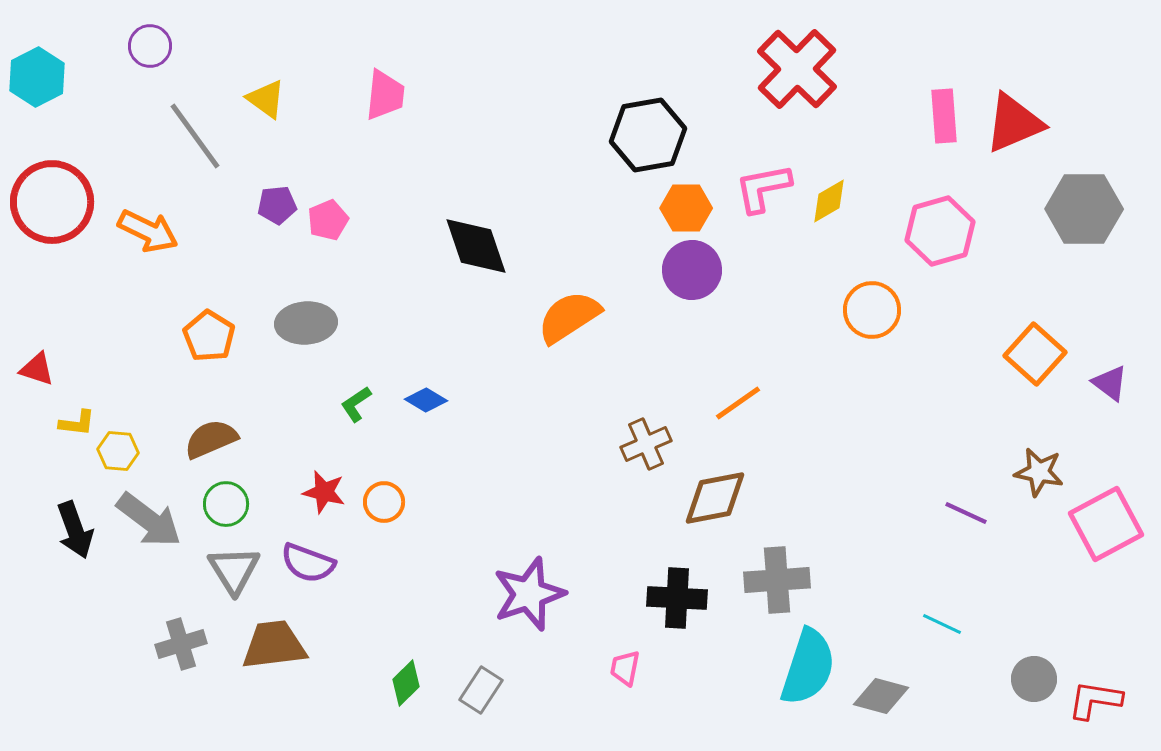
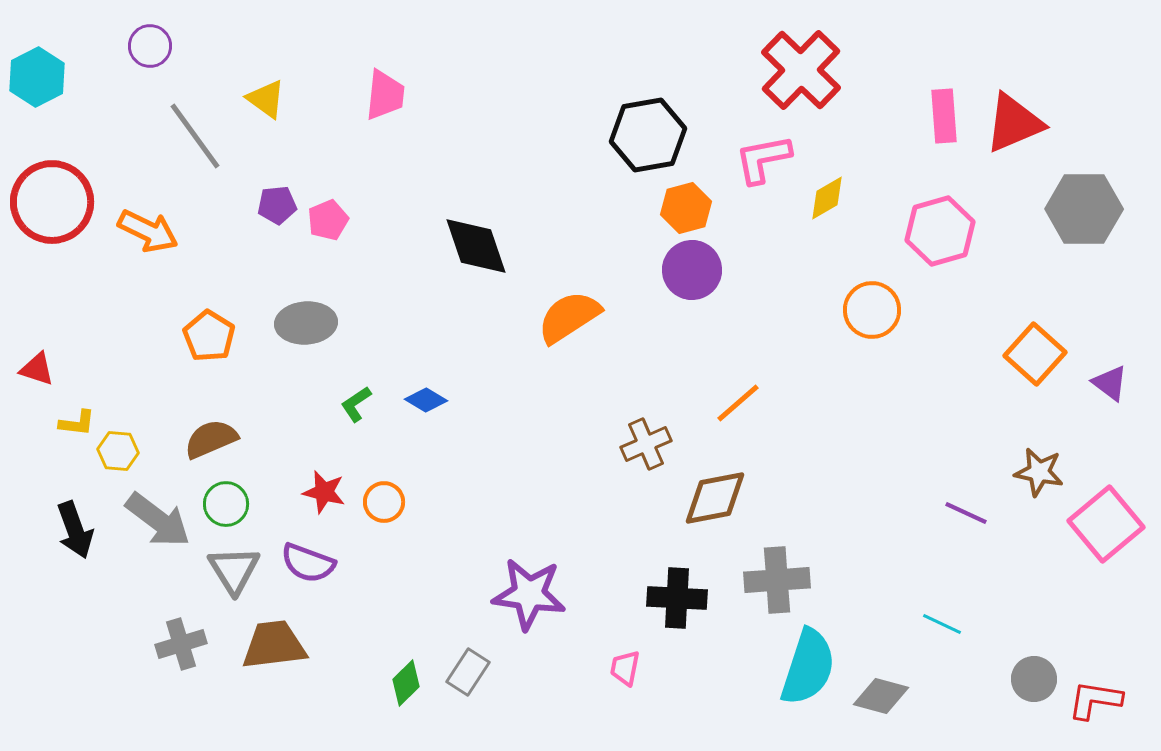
red cross at (797, 69): moved 4 px right, 1 px down
pink L-shape at (763, 188): moved 29 px up
yellow diamond at (829, 201): moved 2 px left, 3 px up
orange hexagon at (686, 208): rotated 15 degrees counterclockwise
orange line at (738, 403): rotated 6 degrees counterclockwise
gray arrow at (149, 520): moved 9 px right
pink square at (1106, 524): rotated 12 degrees counterclockwise
purple star at (529, 594): rotated 26 degrees clockwise
gray rectangle at (481, 690): moved 13 px left, 18 px up
